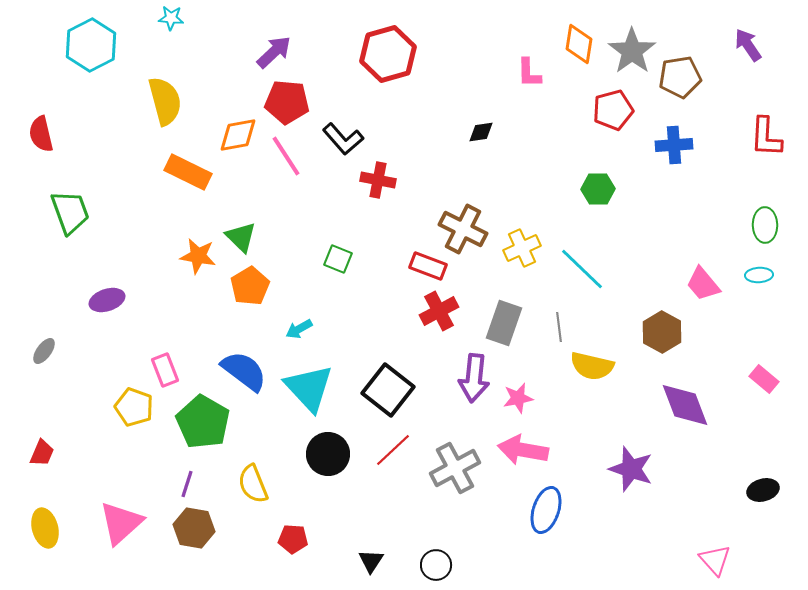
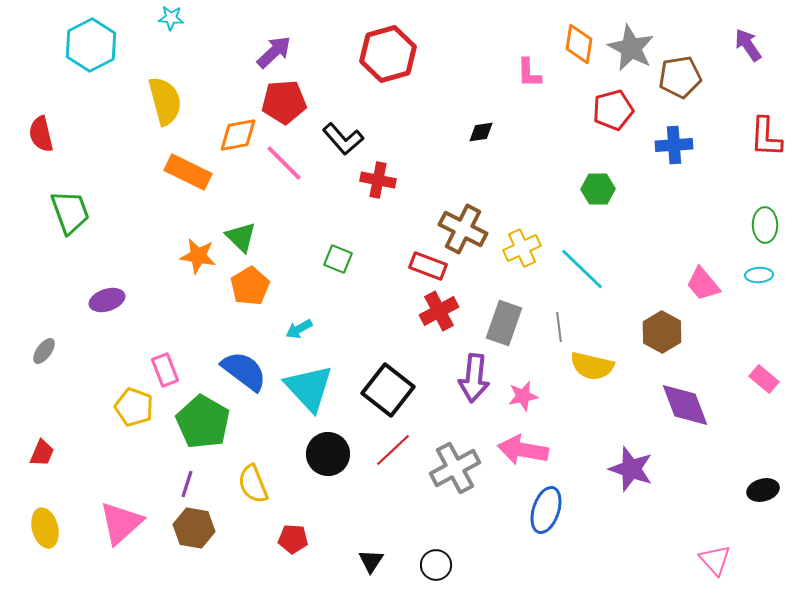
gray star at (632, 51): moved 1 px left, 3 px up; rotated 9 degrees counterclockwise
red pentagon at (287, 102): moved 3 px left; rotated 9 degrees counterclockwise
pink line at (286, 156): moved 2 px left, 7 px down; rotated 12 degrees counterclockwise
pink star at (518, 398): moved 5 px right, 2 px up
